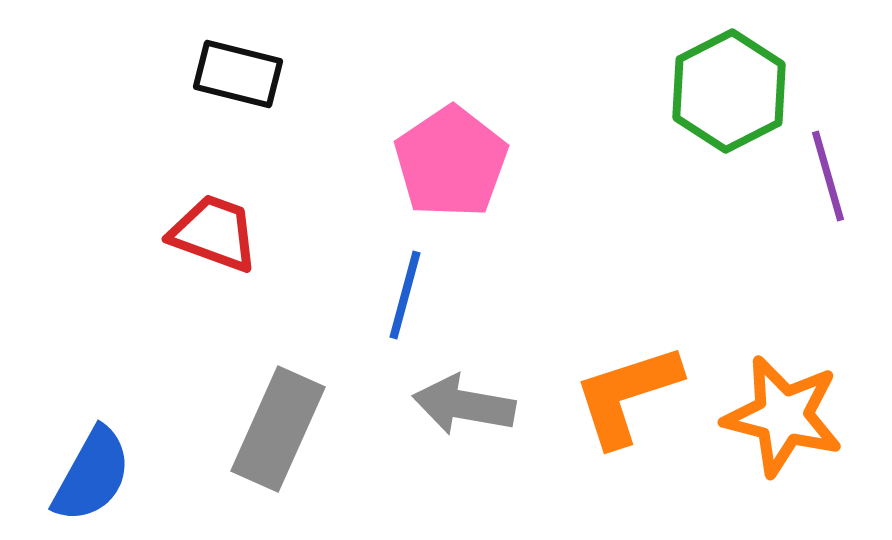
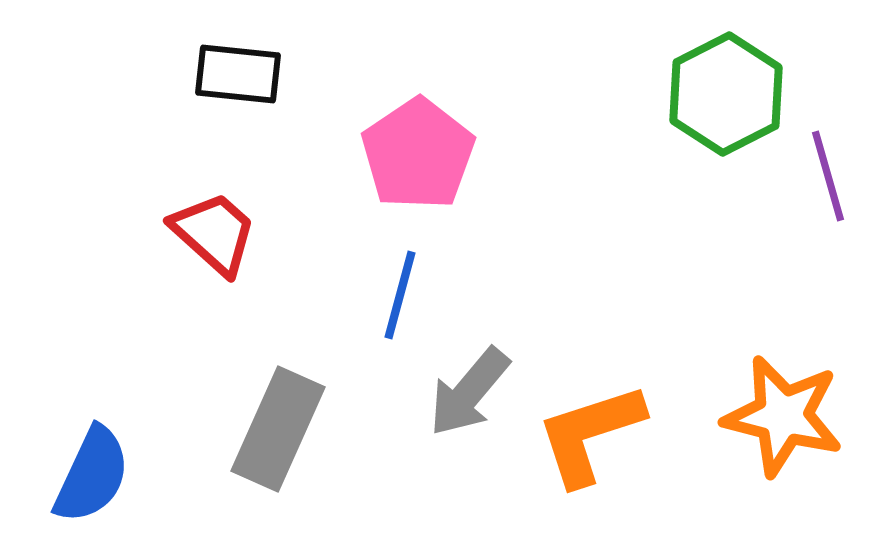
black rectangle: rotated 8 degrees counterclockwise
green hexagon: moved 3 px left, 3 px down
pink pentagon: moved 33 px left, 8 px up
red trapezoid: rotated 22 degrees clockwise
blue line: moved 5 px left
orange L-shape: moved 37 px left, 39 px down
gray arrow: moved 5 px right, 13 px up; rotated 60 degrees counterclockwise
blue semicircle: rotated 4 degrees counterclockwise
